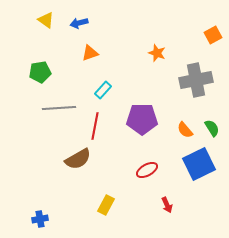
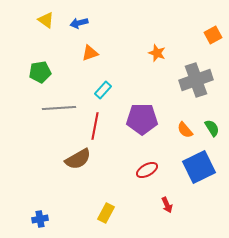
gray cross: rotated 8 degrees counterclockwise
blue square: moved 3 px down
yellow rectangle: moved 8 px down
